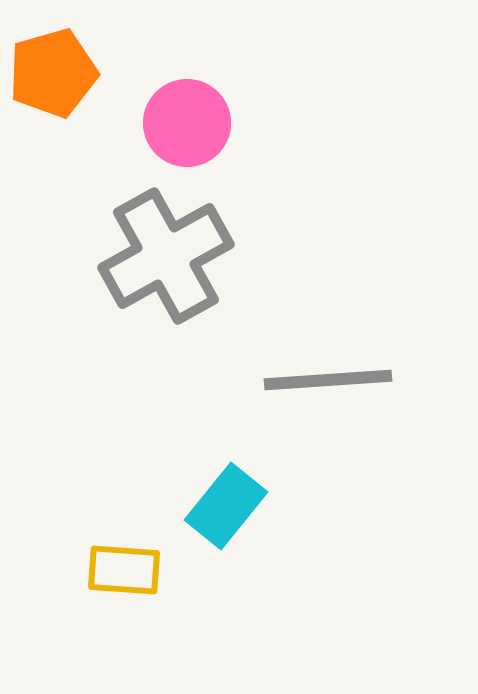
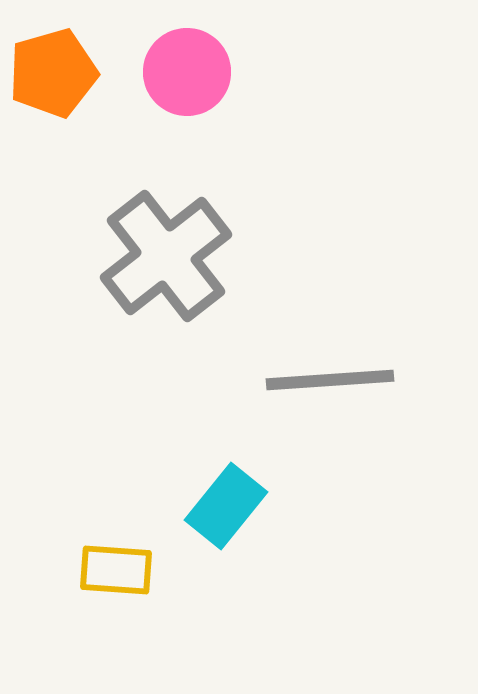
pink circle: moved 51 px up
gray cross: rotated 9 degrees counterclockwise
gray line: moved 2 px right
yellow rectangle: moved 8 px left
